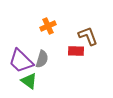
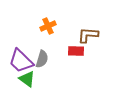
brown L-shape: moved 1 px up; rotated 65 degrees counterclockwise
green triangle: moved 2 px left, 2 px up
